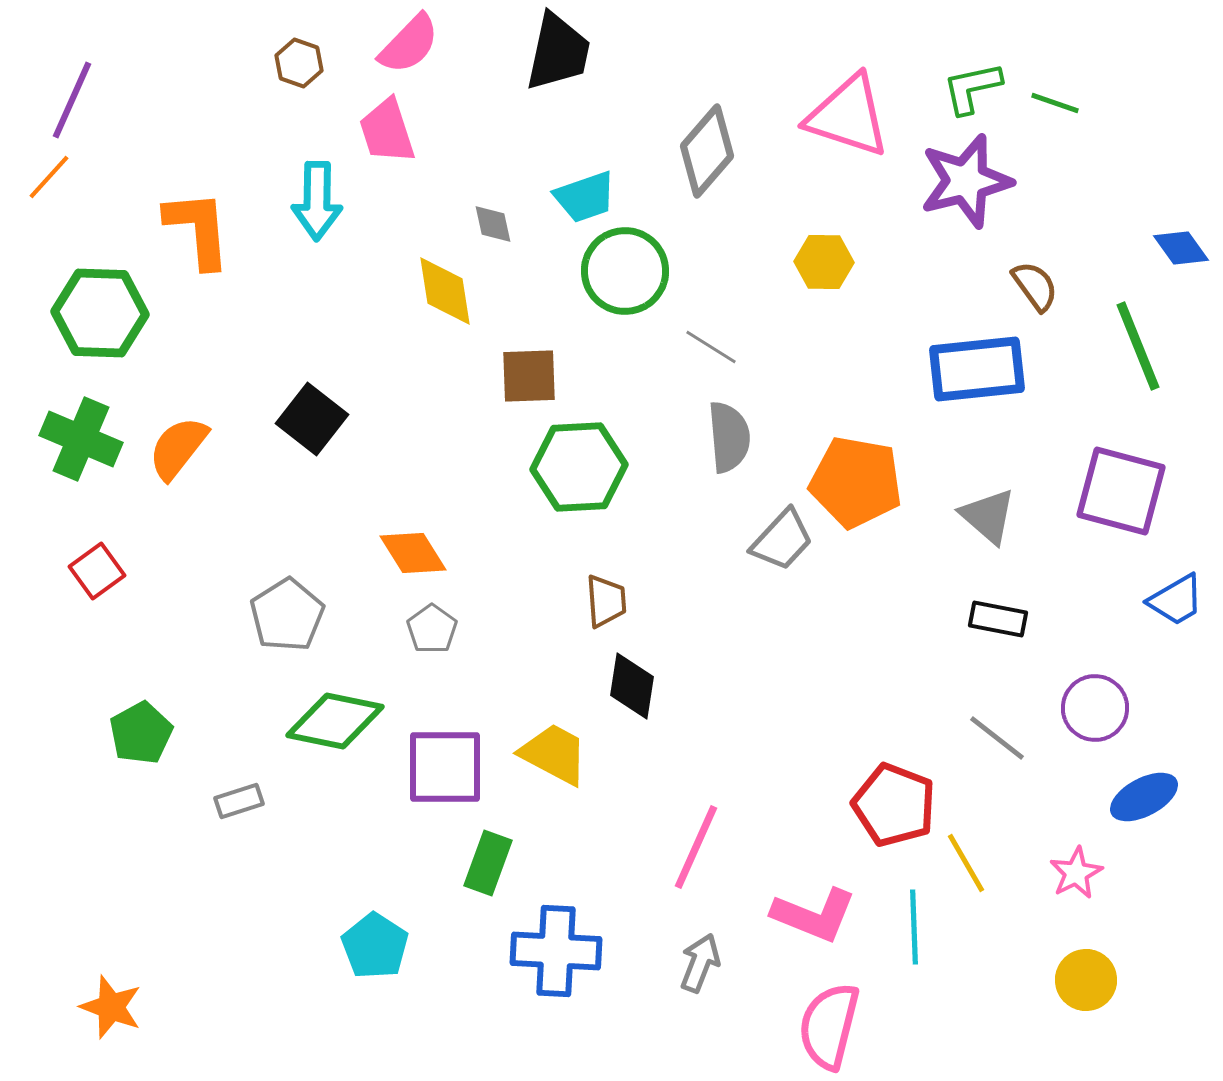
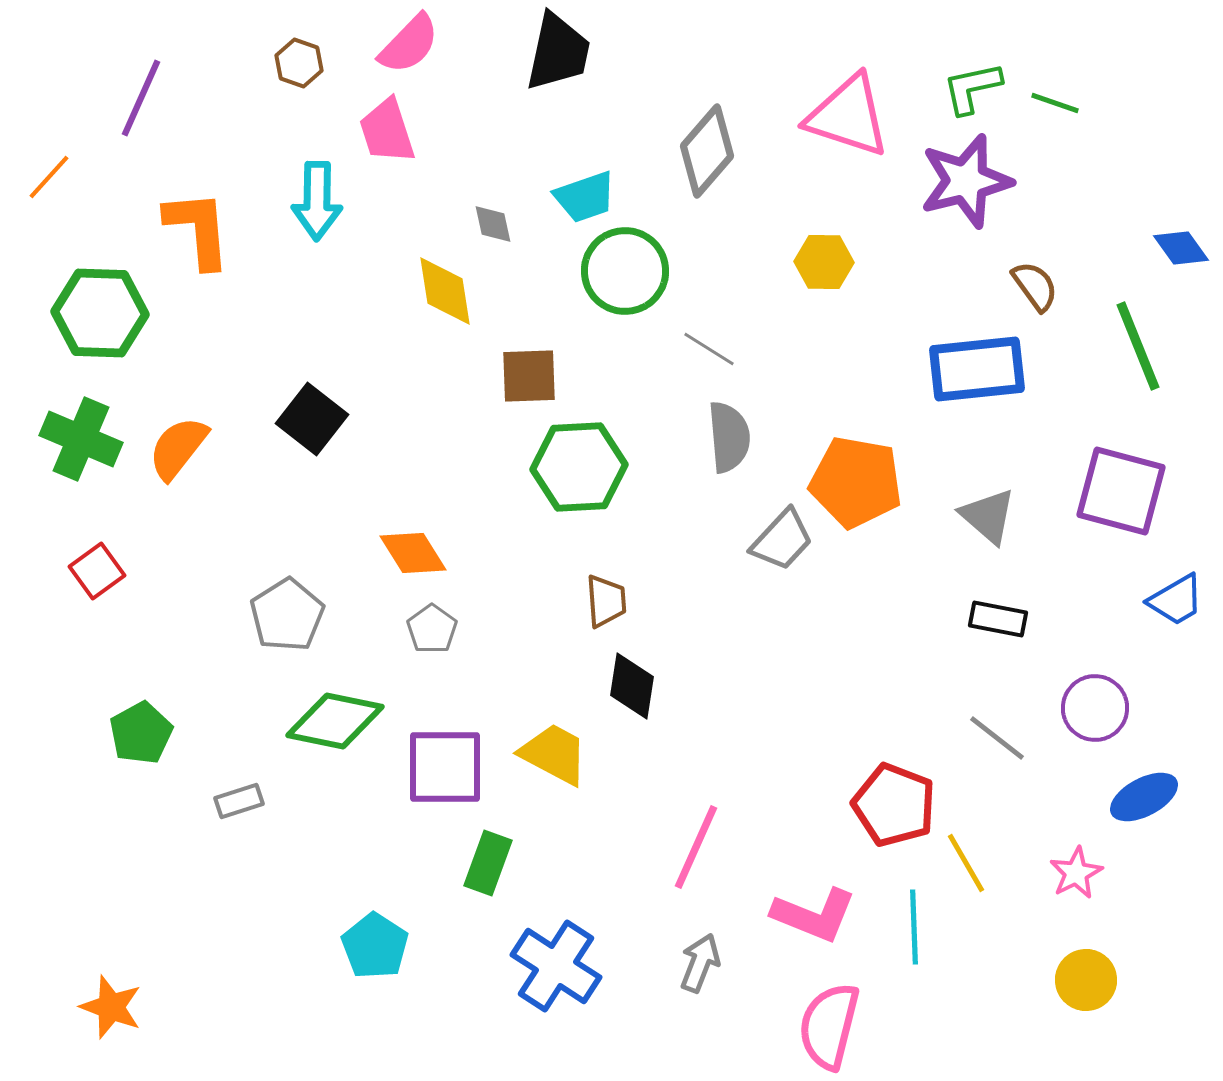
purple line at (72, 100): moved 69 px right, 2 px up
gray line at (711, 347): moved 2 px left, 2 px down
blue cross at (556, 951): moved 15 px down; rotated 30 degrees clockwise
